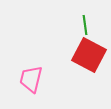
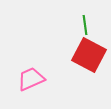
pink trapezoid: rotated 52 degrees clockwise
